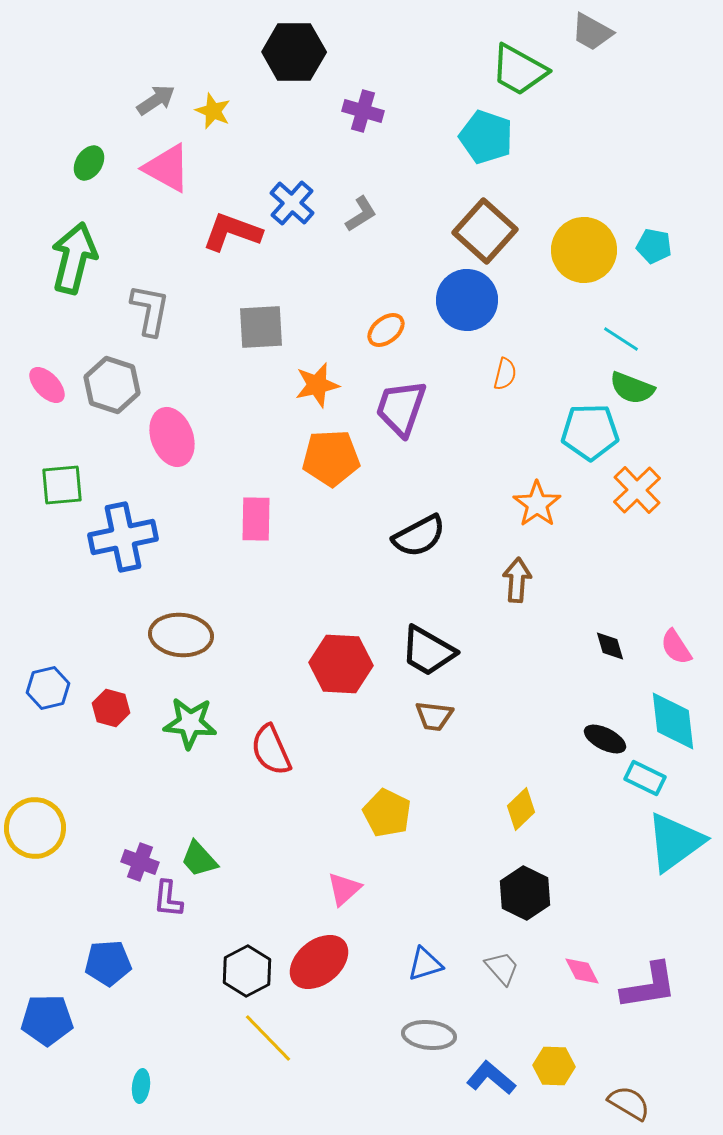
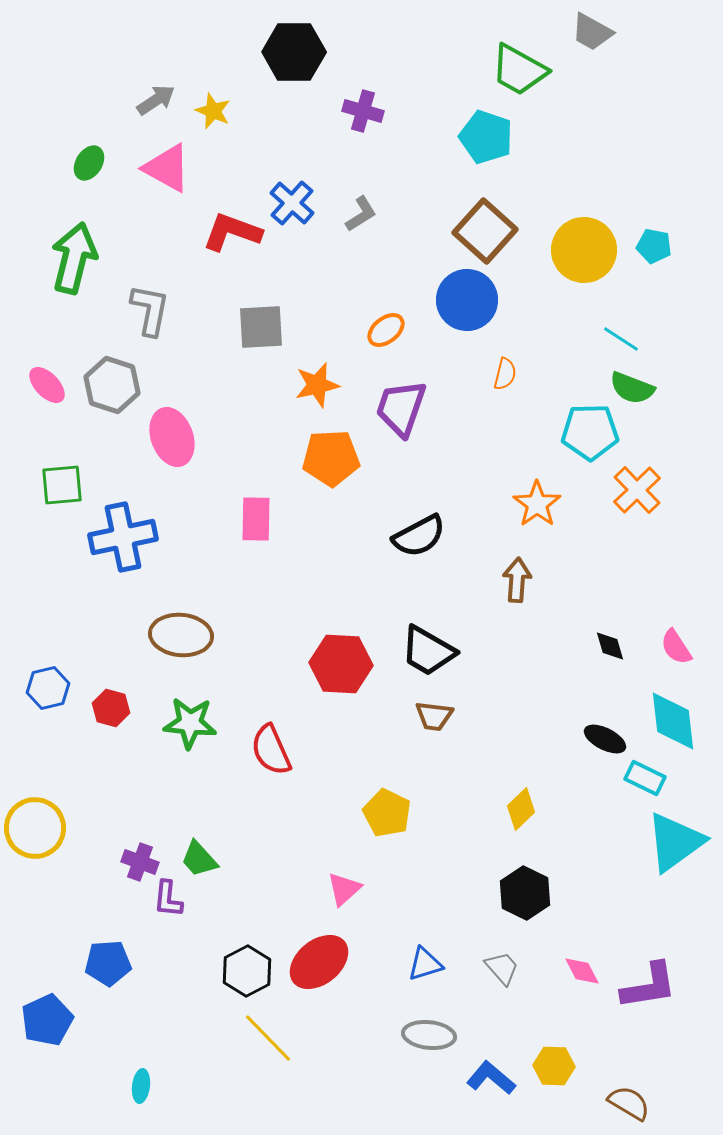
blue pentagon at (47, 1020): rotated 24 degrees counterclockwise
